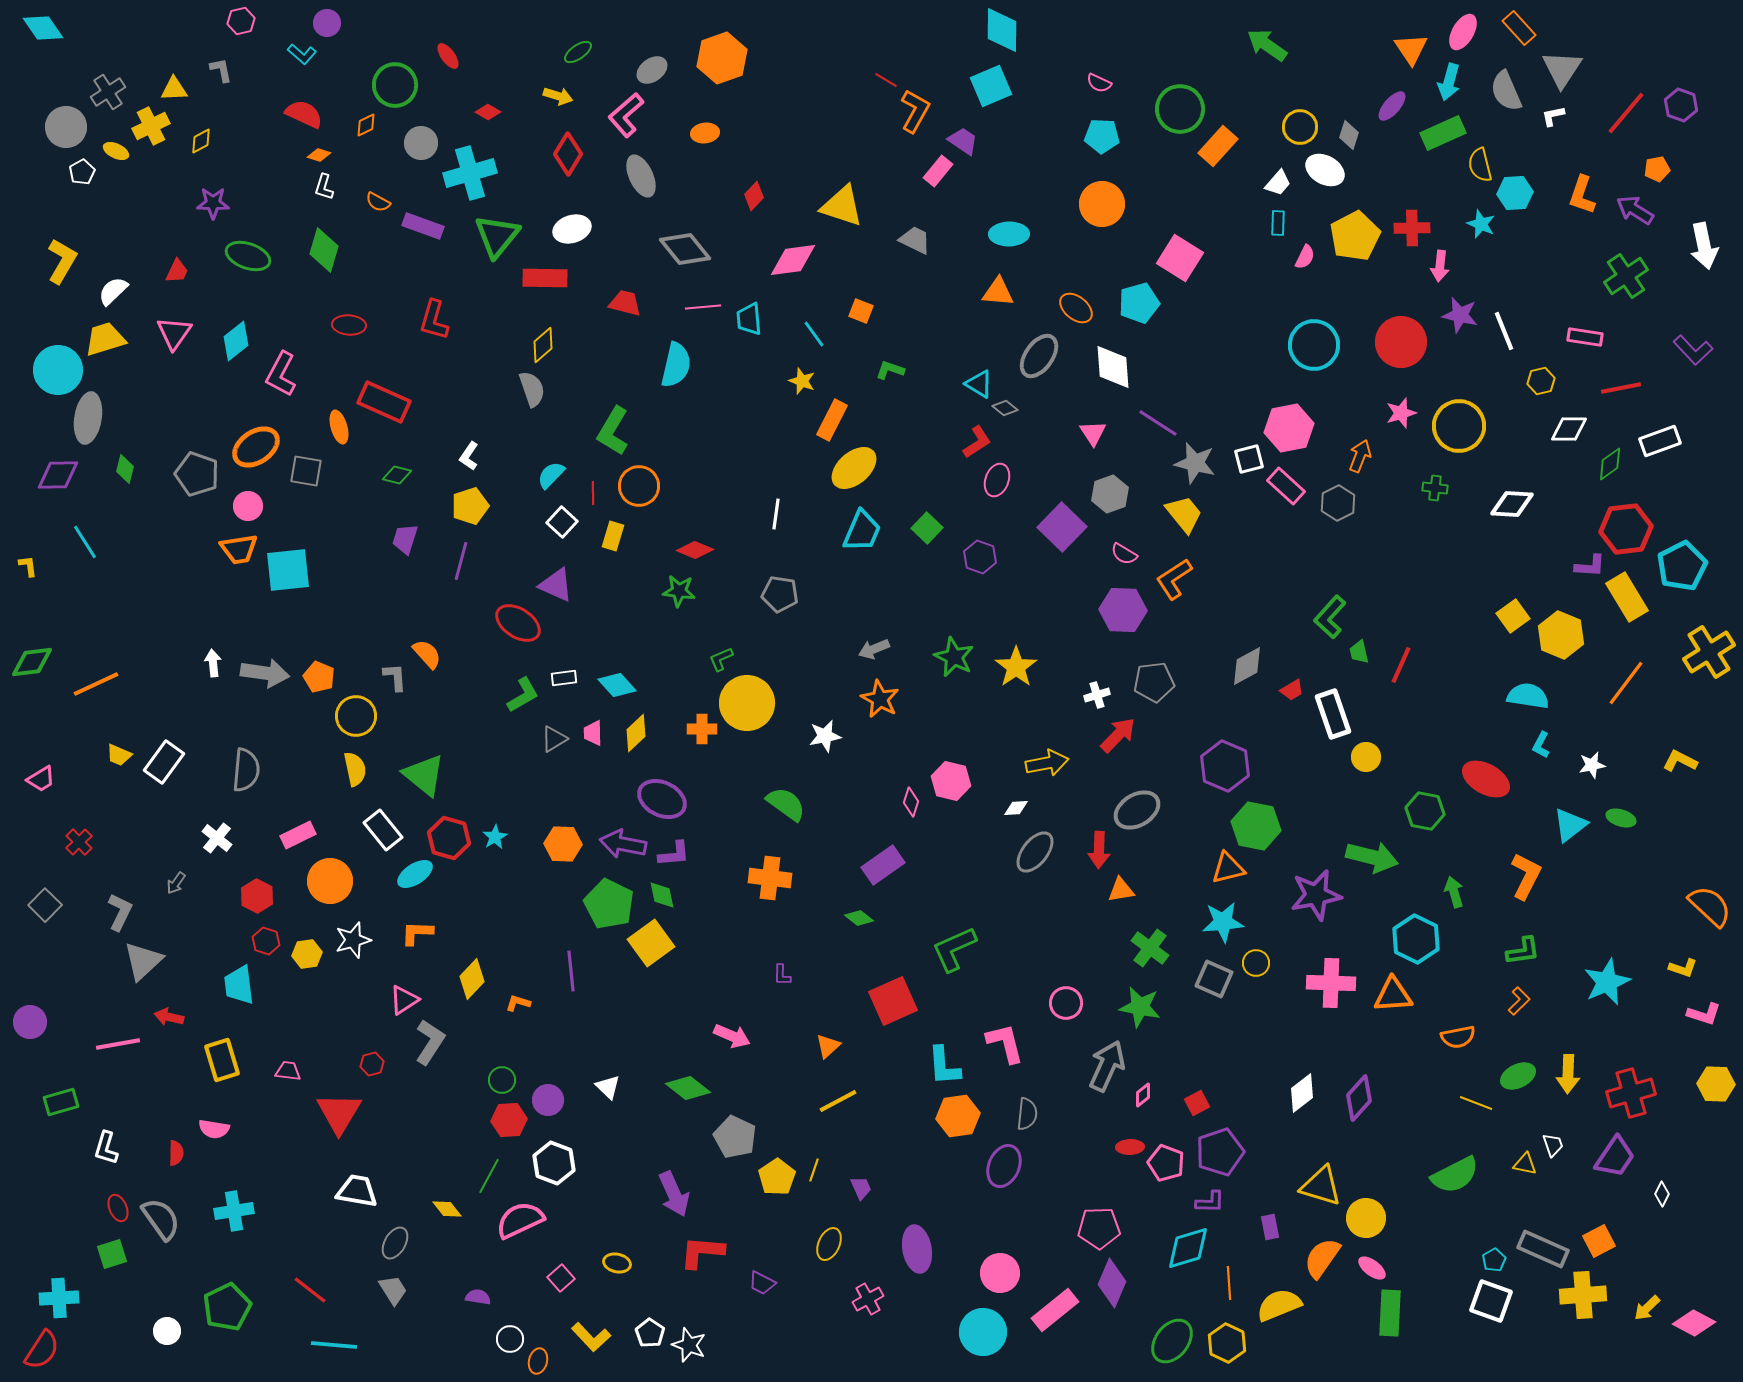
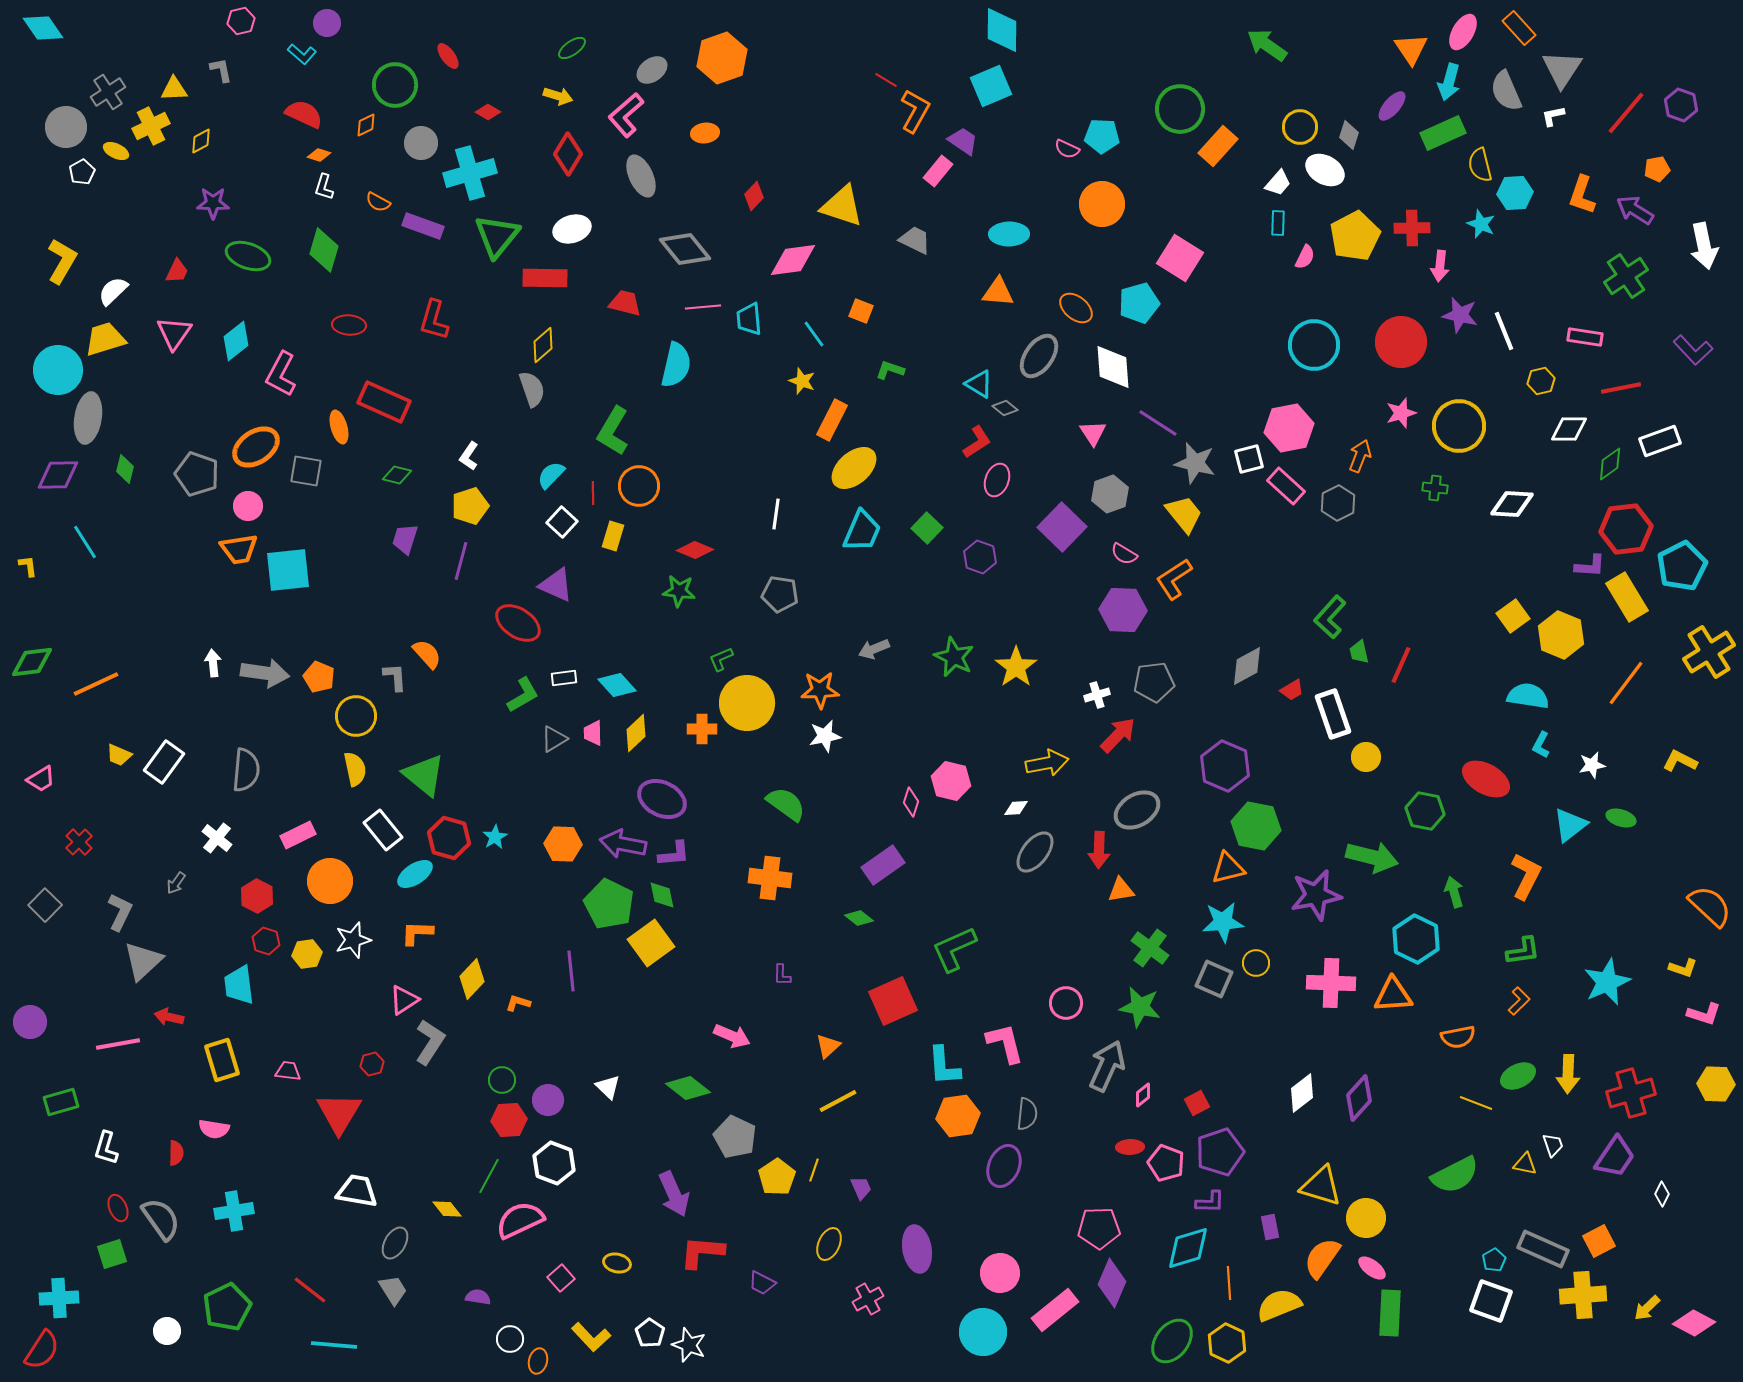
green ellipse at (578, 52): moved 6 px left, 4 px up
pink semicircle at (1099, 83): moved 32 px left, 66 px down
orange star at (880, 699): moved 60 px left, 9 px up; rotated 30 degrees counterclockwise
